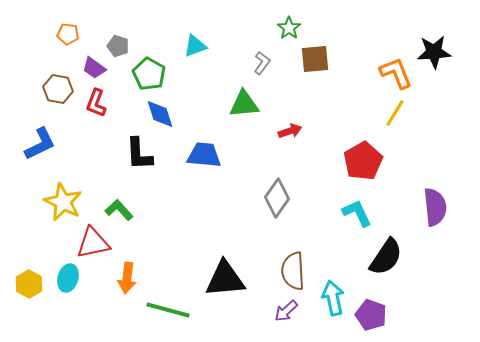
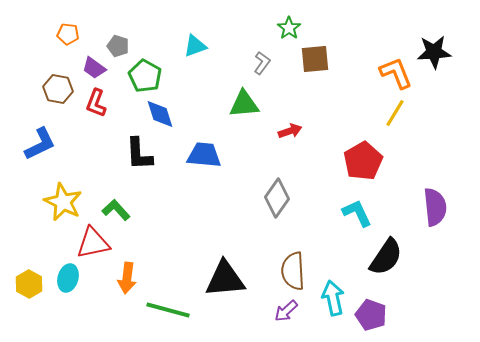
green pentagon: moved 4 px left, 2 px down
green L-shape: moved 3 px left
